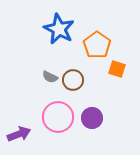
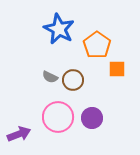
orange square: rotated 18 degrees counterclockwise
